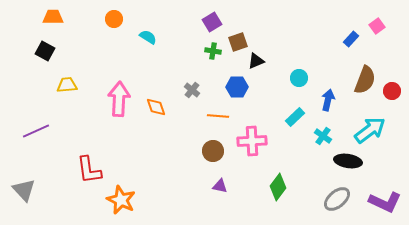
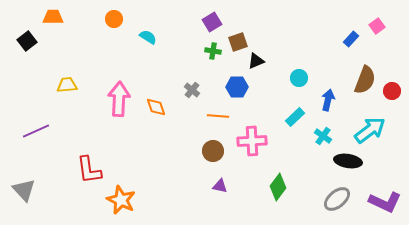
black square: moved 18 px left, 10 px up; rotated 24 degrees clockwise
